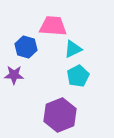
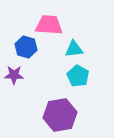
pink trapezoid: moved 4 px left, 1 px up
cyan triangle: moved 1 px right; rotated 18 degrees clockwise
cyan pentagon: rotated 15 degrees counterclockwise
purple hexagon: rotated 12 degrees clockwise
